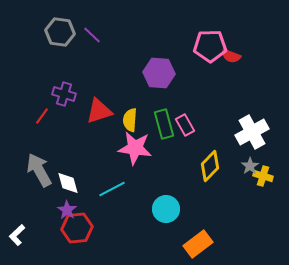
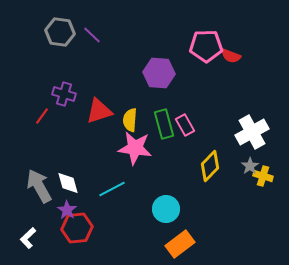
pink pentagon: moved 4 px left
gray arrow: moved 16 px down
white L-shape: moved 11 px right, 3 px down
orange rectangle: moved 18 px left
